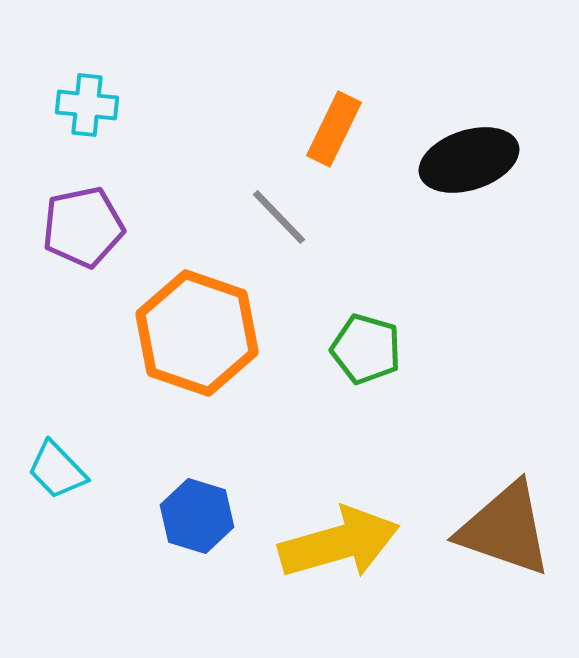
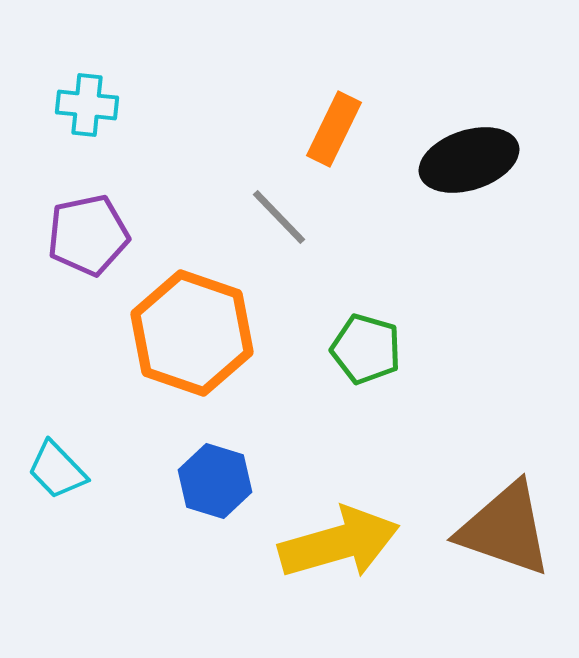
purple pentagon: moved 5 px right, 8 px down
orange hexagon: moved 5 px left
blue hexagon: moved 18 px right, 35 px up
